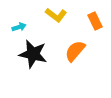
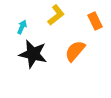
yellow L-shape: rotated 75 degrees counterclockwise
cyan arrow: moved 3 px right; rotated 48 degrees counterclockwise
